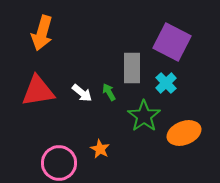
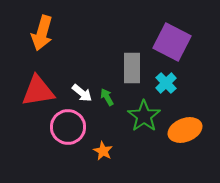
green arrow: moved 2 px left, 5 px down
orange ellipse: moved 1 px right, 3 px up
orange star: moved 3 px right, 2 px down
pink circle: moved 9 px right, 36 px up
